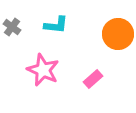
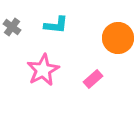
orange circle: moved 4 px down
pink star: rotated 20 degrees clockwise
